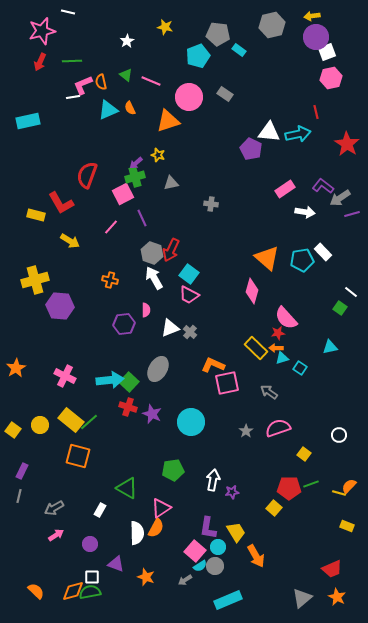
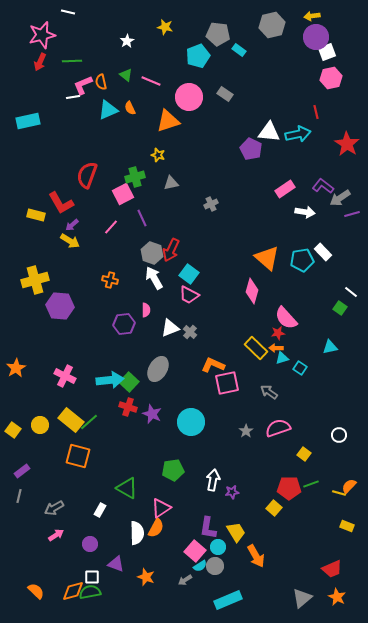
pink star at (42, 31): moved 4 px down
purple arrow at (136, 163): moved 64 px left, 62 px down
gray cross at (211, 204): rotated 32 degrees counterclockwise
purple rectangle at (22, 471): rotated 28 degrees clockwise
